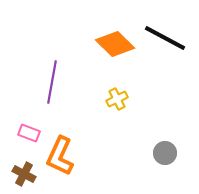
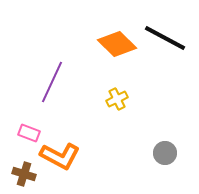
orange diamond: moved 2 px right
purple line: rotated 15 degrees clockwise
orange L-shape: rotated 87 degrees counterclockwise
brown cross: rotated 10 degrees counterclockwise
